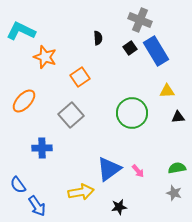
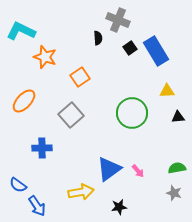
gray cross: moved 22 px left
blue semicircle: rotated 18 degrees counterclockwise
